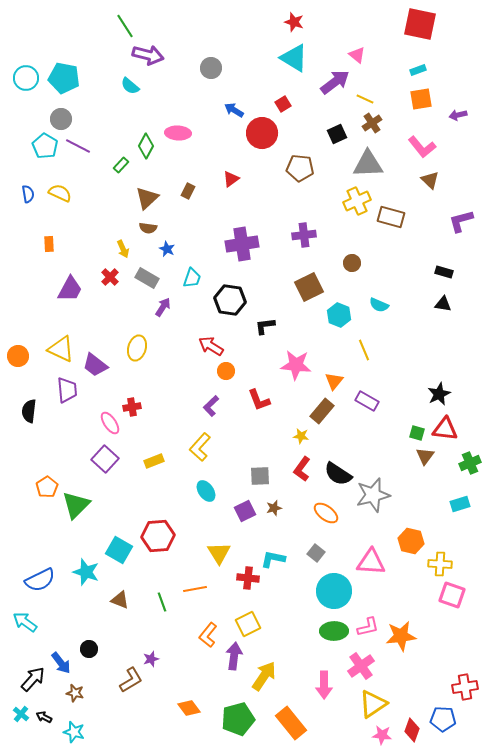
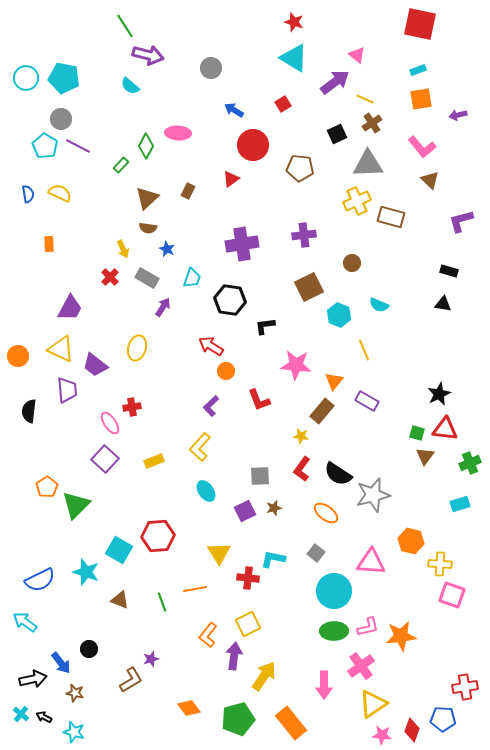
red circle at (262, 133): moved 9 px left, 12 px down
black rectangle at (444, 272): moved 5 px right, 1 px up
purple trapezoid at (70, 289): moved 19 px down
black arrow at (33, 679): rotated 36 degrees clockwise
